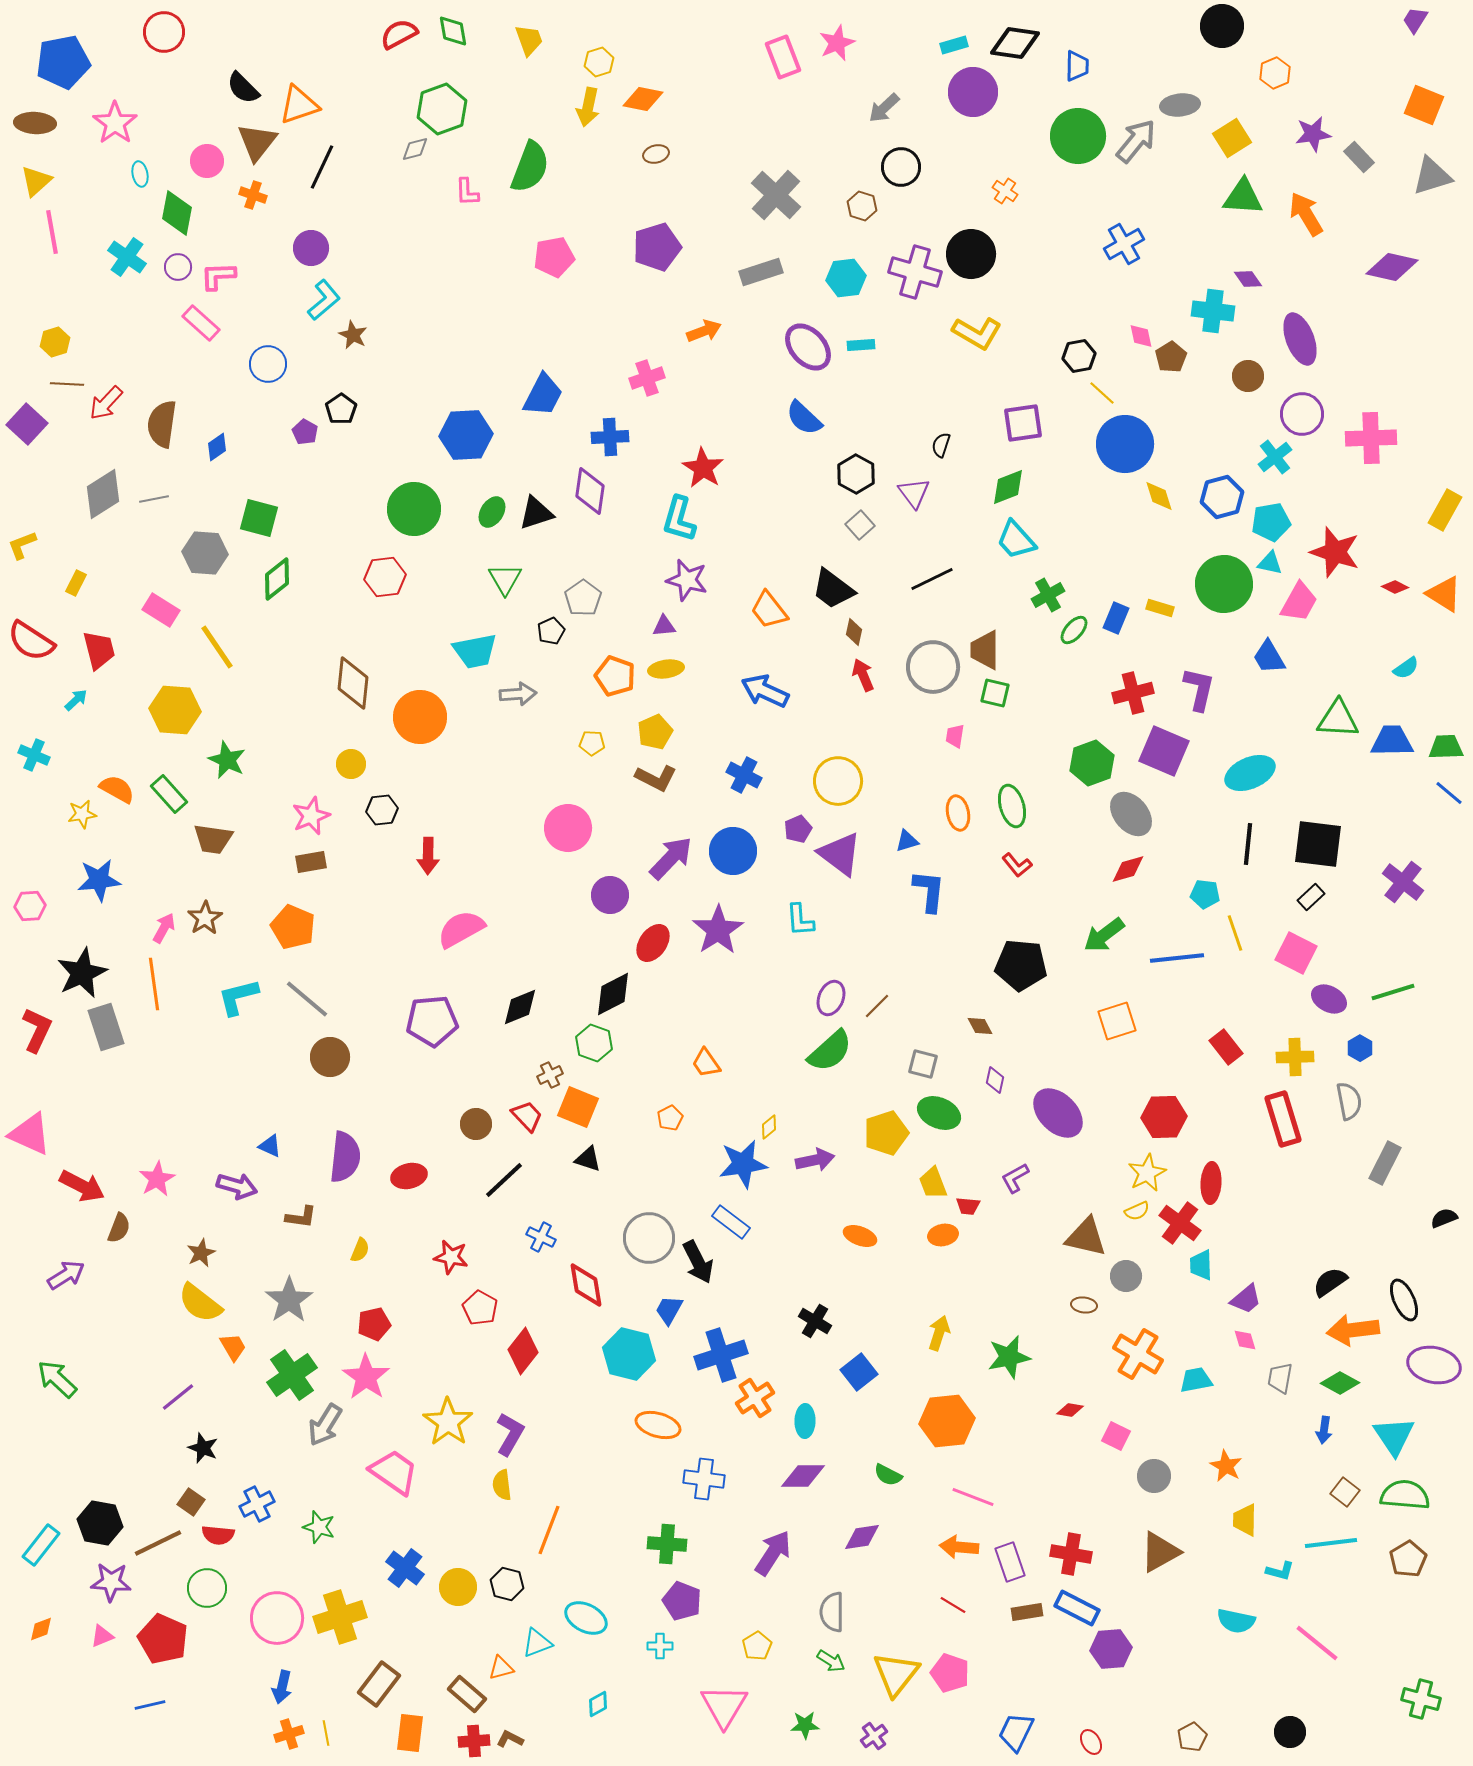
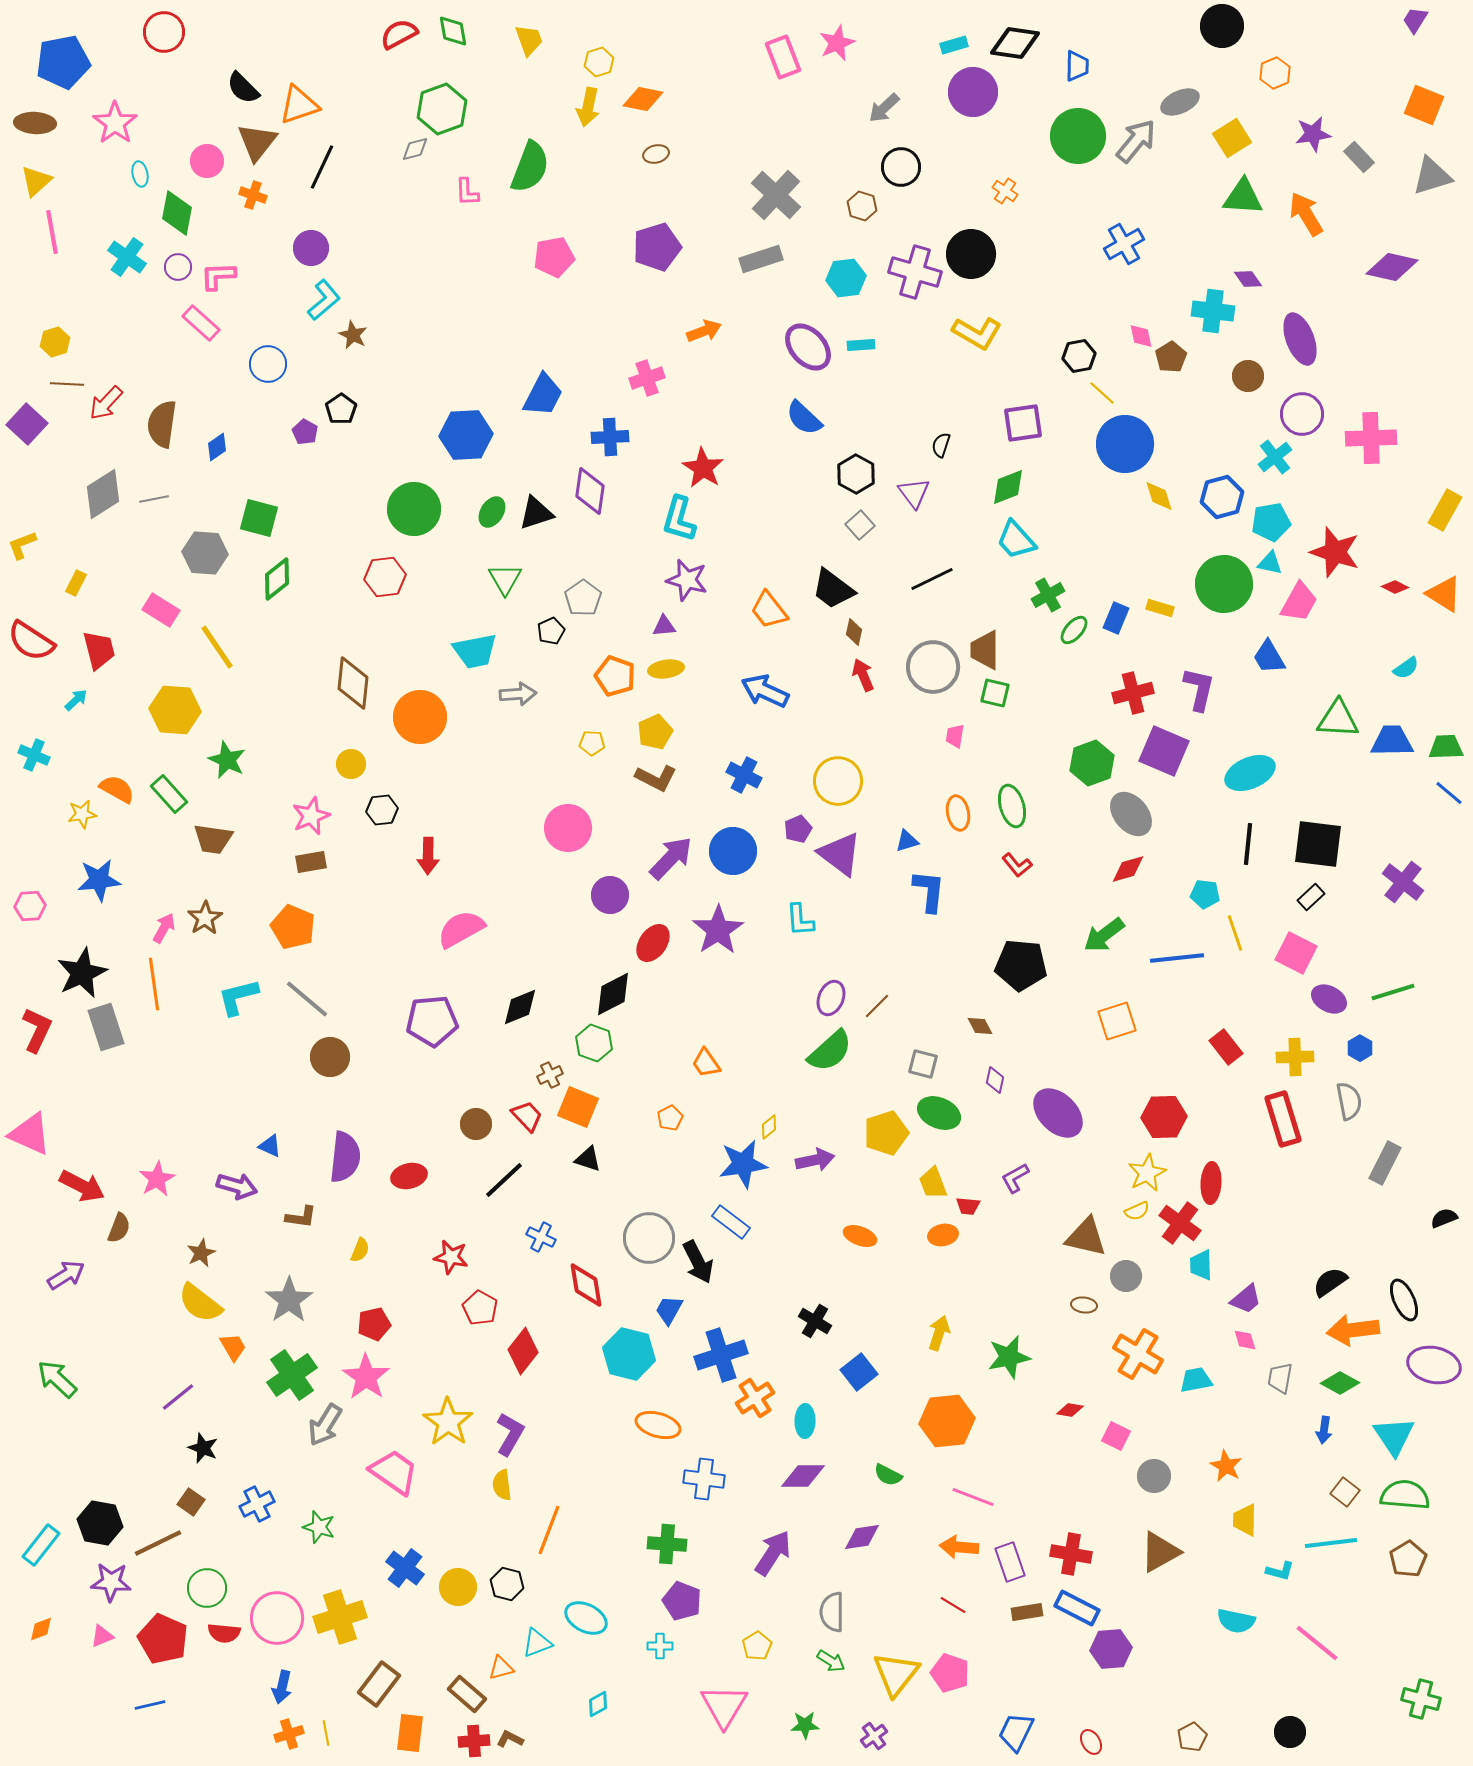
gray ellipse at (1180, 105): moved 3 px up; rotated 18 degrees counterclockwise
gray rectangle at (761, 272): moved 13 px up
red semicircle at (218, 1535): moved 6 px right, 98 px down
